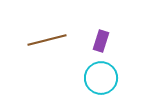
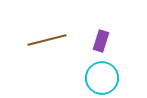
cyan circle: moved 1 px right
